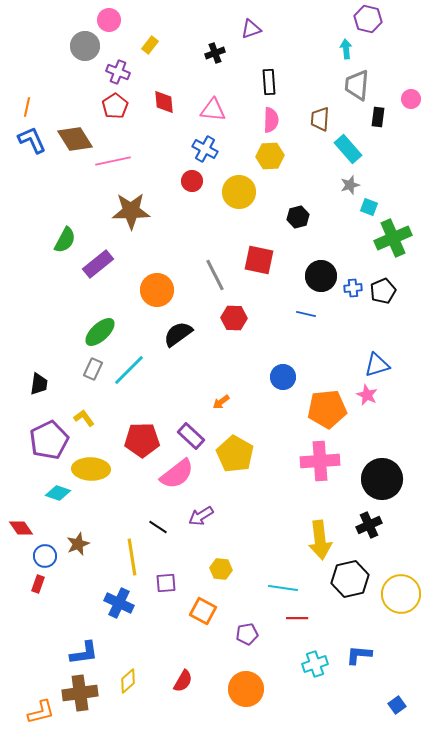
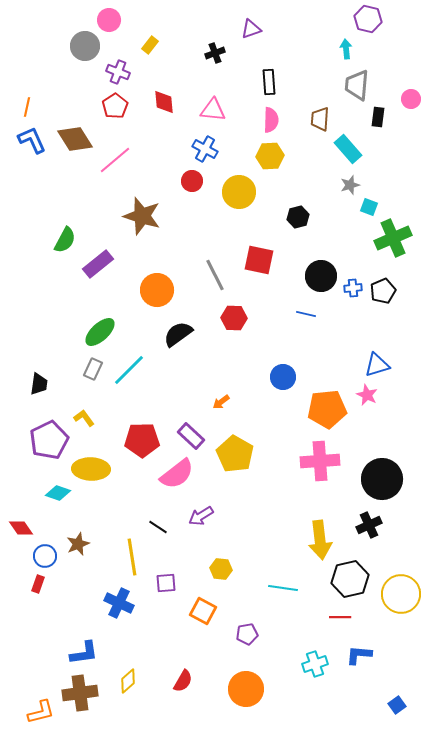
pink line at (113, 161): moved 2 px right, 1 px up; rotated 28 degrees counterclockwise
brown star at (131, 211): moved 11 px right, 5 px down; rotated 18 degrees clockwise
red line at (297, 618): moved 43 px right, 1 px up
